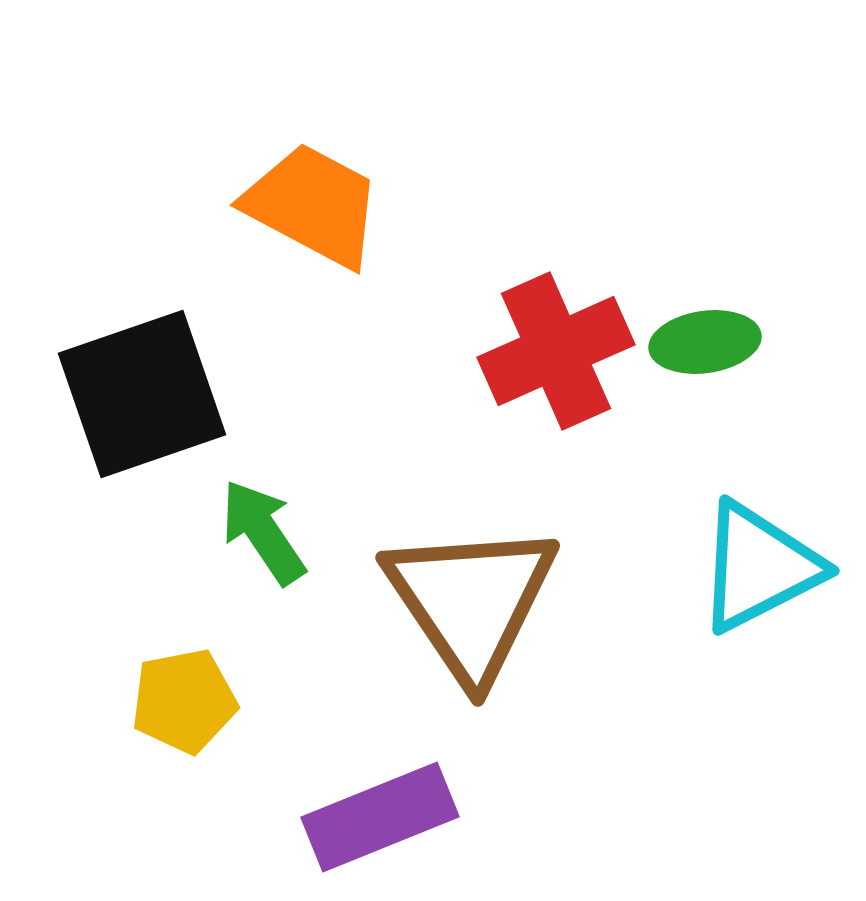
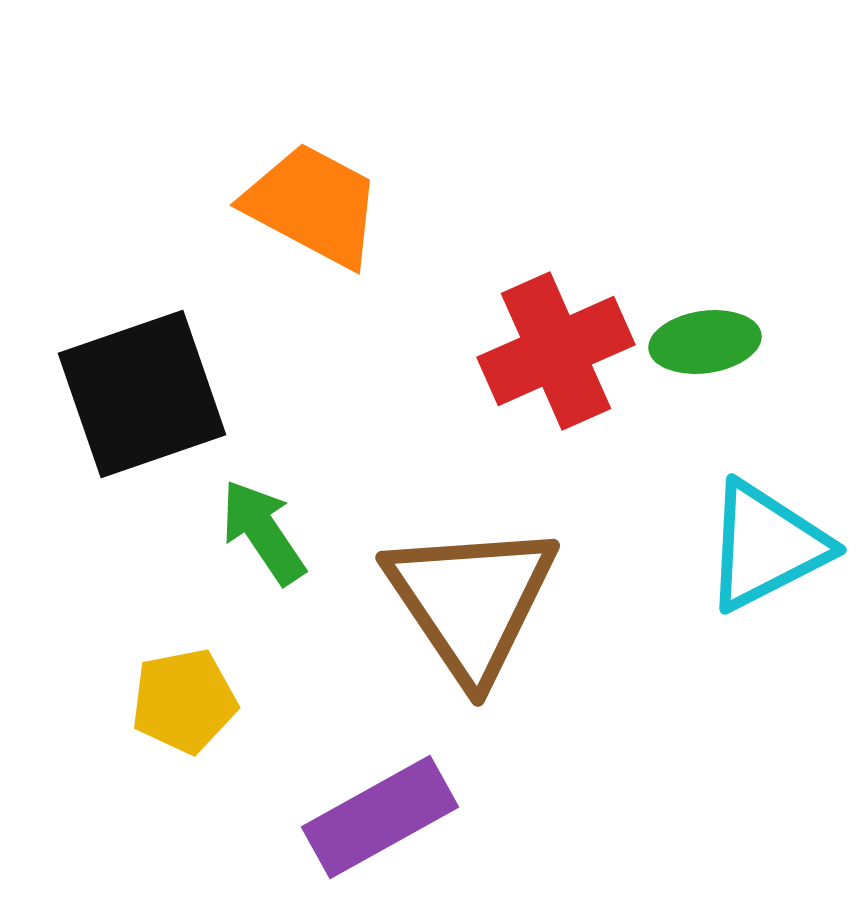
cyan triangle: moved 7 px right, 21 px up
purple rectangle: rotated 7 degrees counterclockwise
